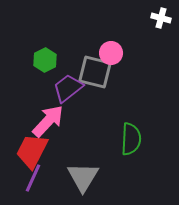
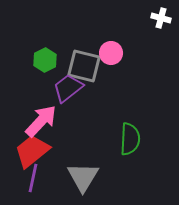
gray square: moved 11 px left, 6 px up
pink arrow: moved 7 px left
green semicircle: moved 1 px left
red trapezoid: rotated 24 degrees clockwise
purple line: rotated 12 degrees counterclockwise
